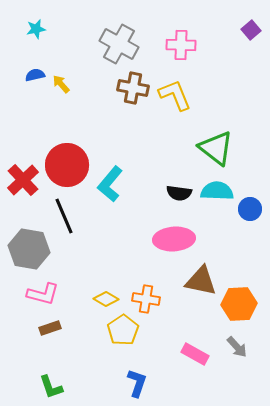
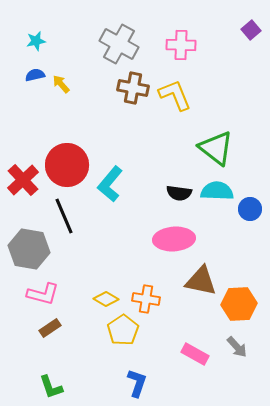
cyan star: moved 12 px down
brown rectangle: rotated 15 degrees counterclockwise
